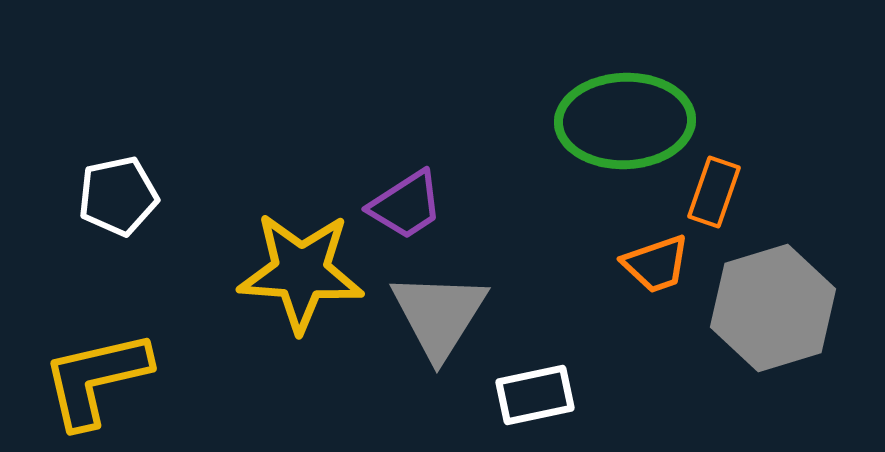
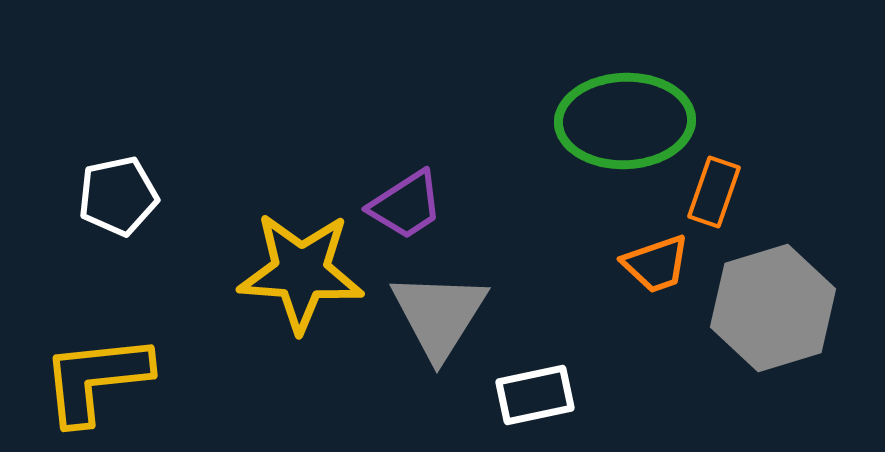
yellow L-shape: rotated 7 degrees clockwise
